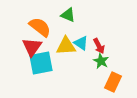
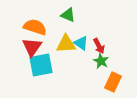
orange semicircle: moved 5 px left; rotated 20 degrees counterclockwise
yellow triangle: moved 2 px up
cyan square: moved 2 px down
